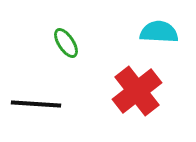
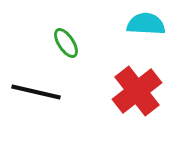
cyan semicircle: moved 13 px left, 8 px up
black line: moved 12 px up; rotated 9 degrees clockwise
